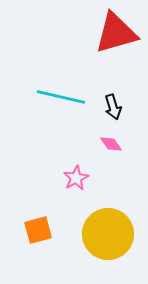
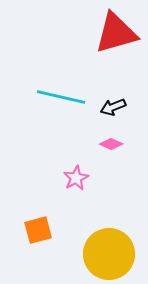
black arrow: rotated 85 degrees clockwise
pink diamond: rotated 30 degrees counterclockwise
yellow circle: moved 1 px right, 20 px down
